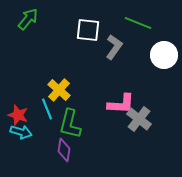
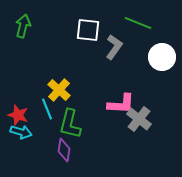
green arrow: moved 5 px left, 7 px down; rotated 25 degrees counterclockwise
white circle: moved 2 px left, 2 px down
